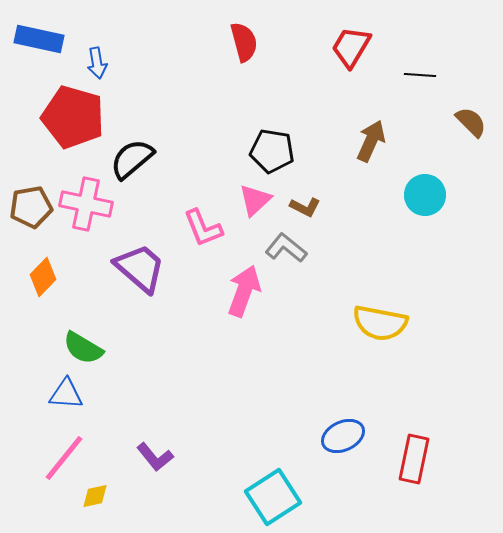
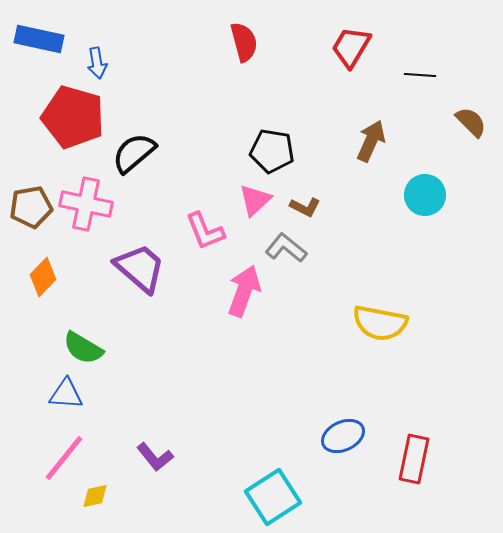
black semicircle: moved 2 px right, 6 px up
pink L-shape: moved 2 px right, 3 px down
